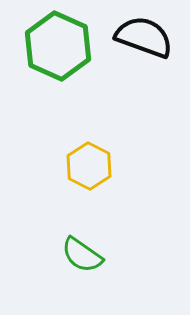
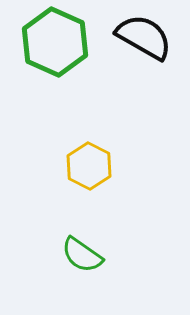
black semicircle: rotated 10 degrees clockwise
green hexagon: moved 3 px left, 4 px up
